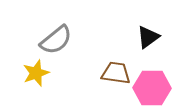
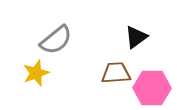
black triangle: moved 12 px left
brown trapezoid: rotated 12 degrees counterclockwise
